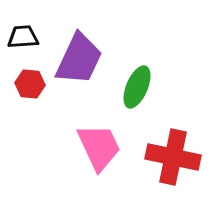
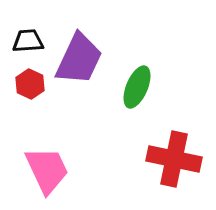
black trapezoid: moved 5 px right, 4 px down
red hexagon: rotated 20 degrees clockwise
pink trapezoid: moved 52 px left, 23 px down
red cross: moved 1 px right, 2 px down
